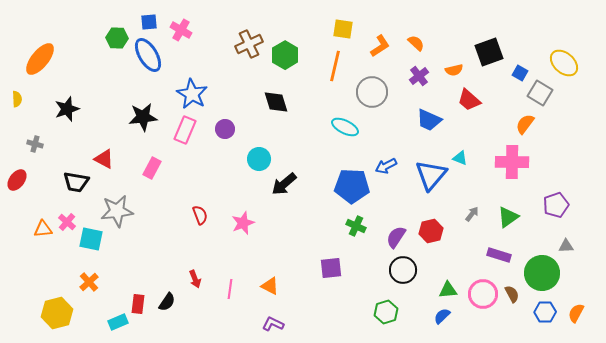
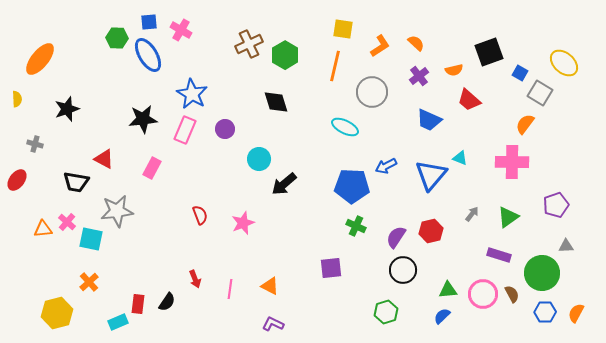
black star at (143, 117): moved 2 px down
